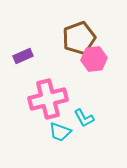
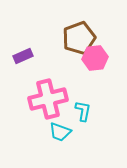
pink hexagon: moved 1 px right, 1 px up
cyan L-shape: moved 1 px left, 7 px up; rotated 140 degrees counterclockwise
